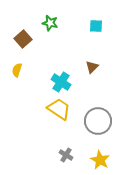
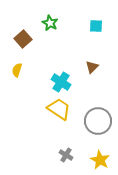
green star: rotated 14 degrees clockwise
